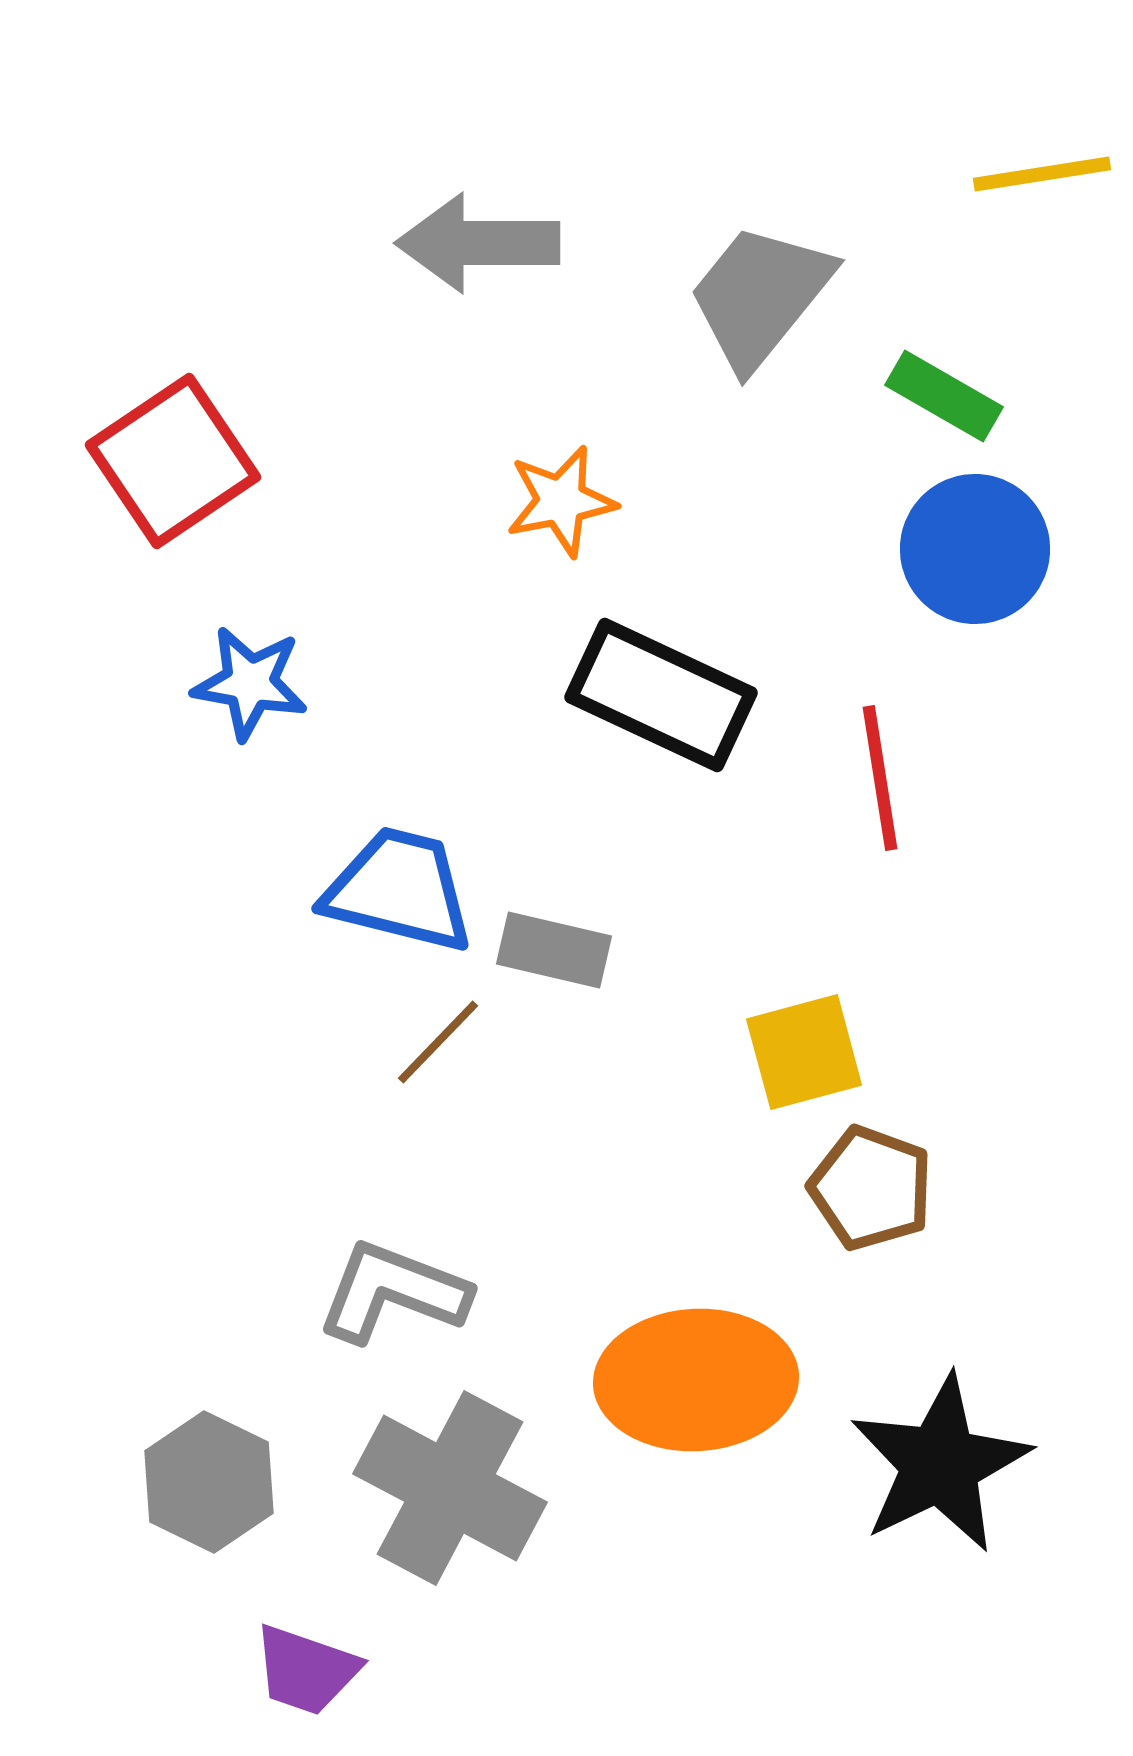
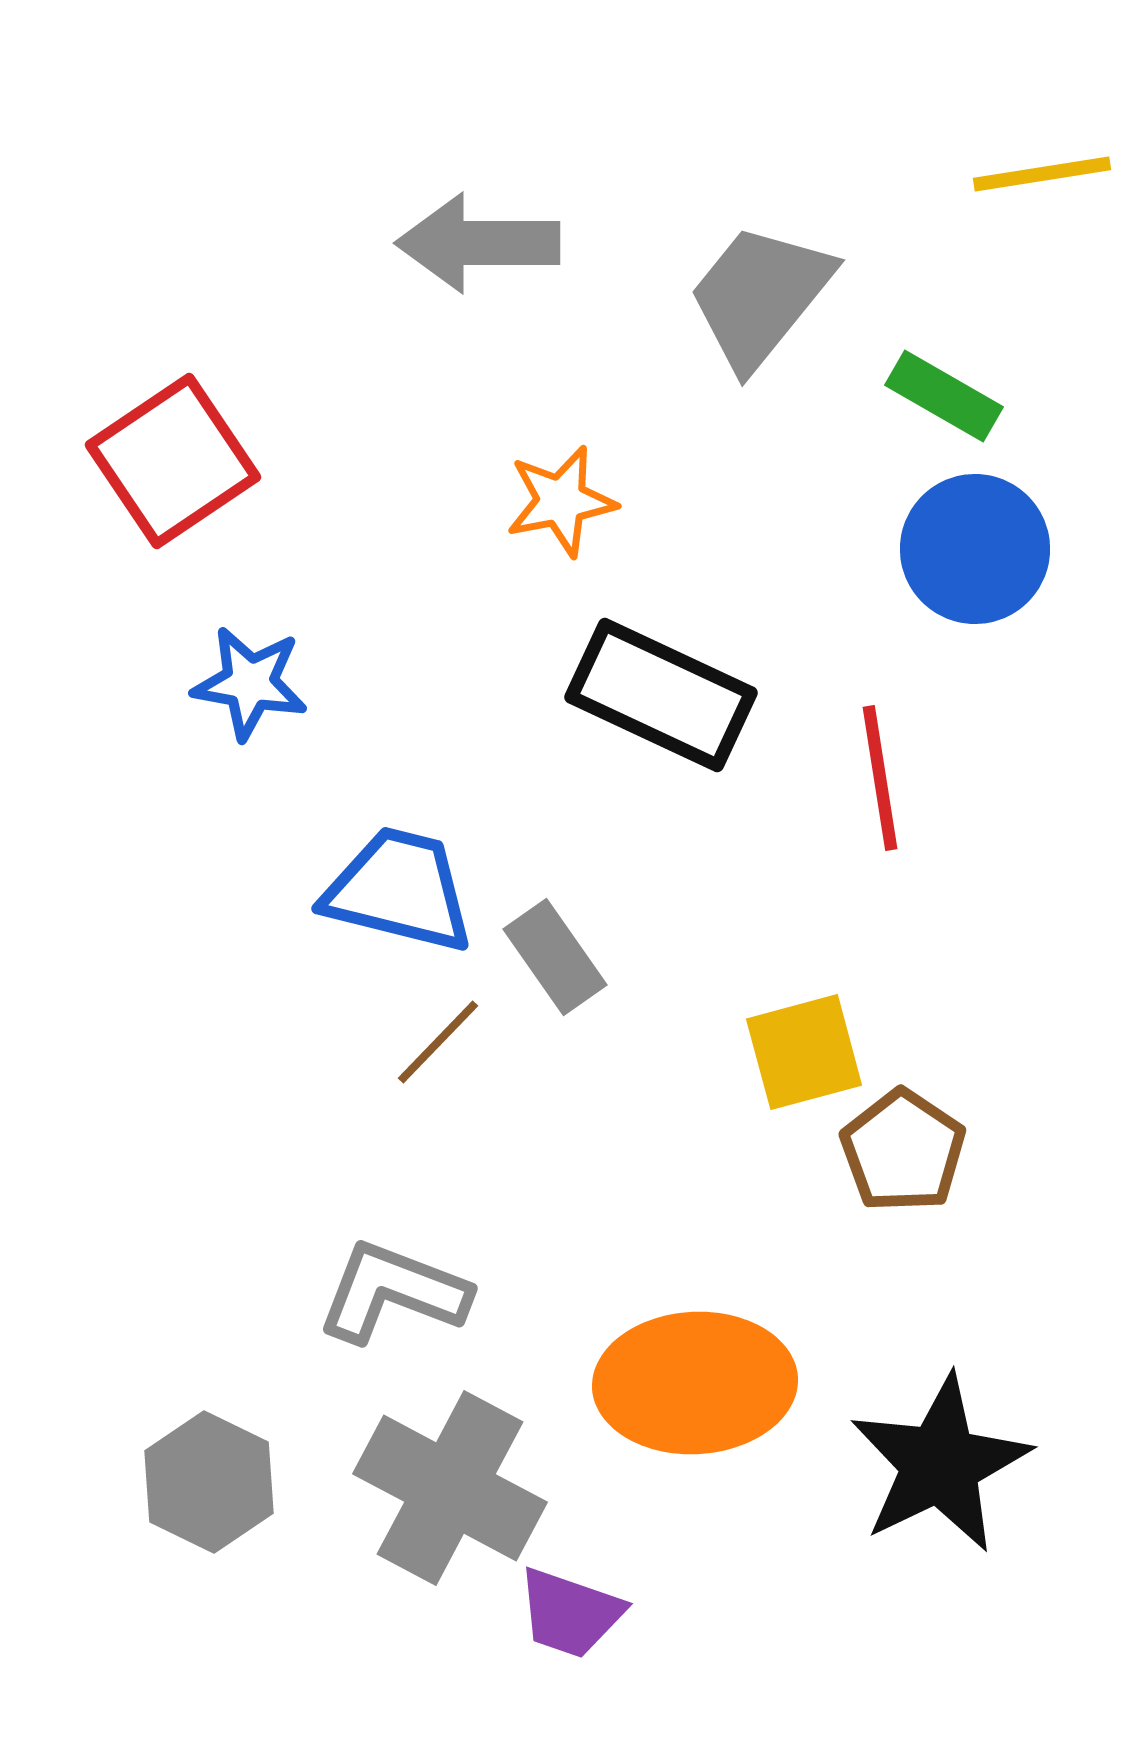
gray rectangle: moved 1 px right, 7 px down; rotated 42 degrees clockwise
brown pentagon: moved 32 px right, 37 px up; rotated 14 degrees clockwise
orange ellipse: moved 1 px left, 3 px down
purple trapezoid: moved 264 px right, 57 px up
